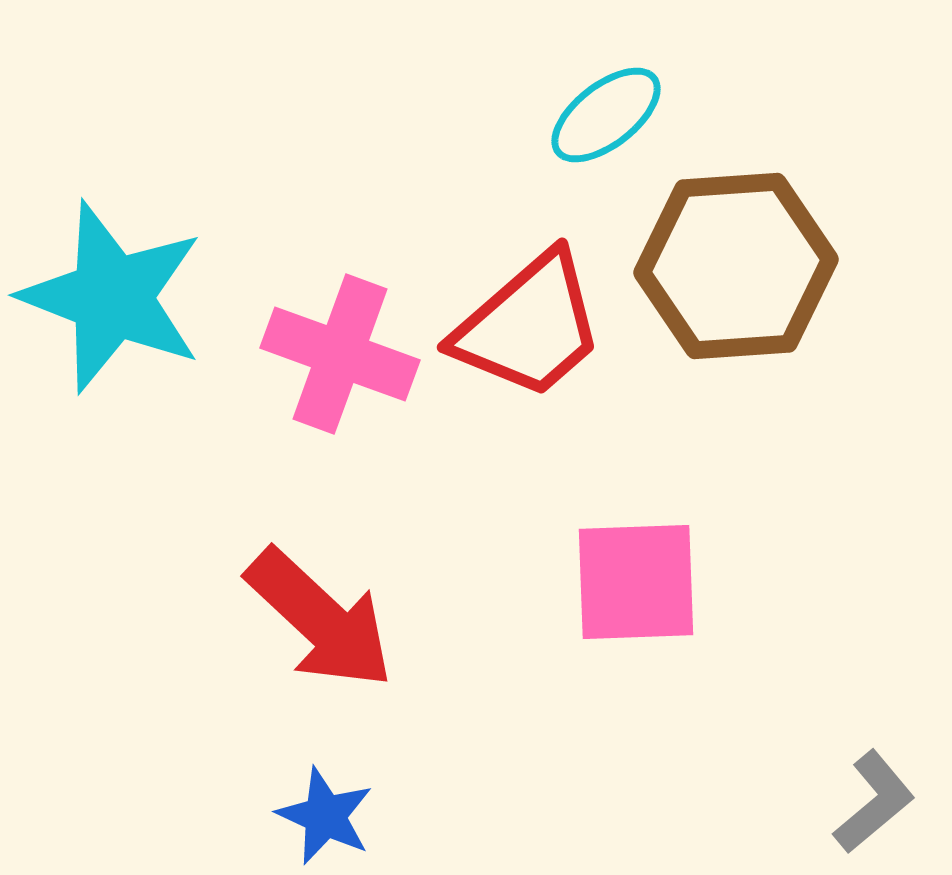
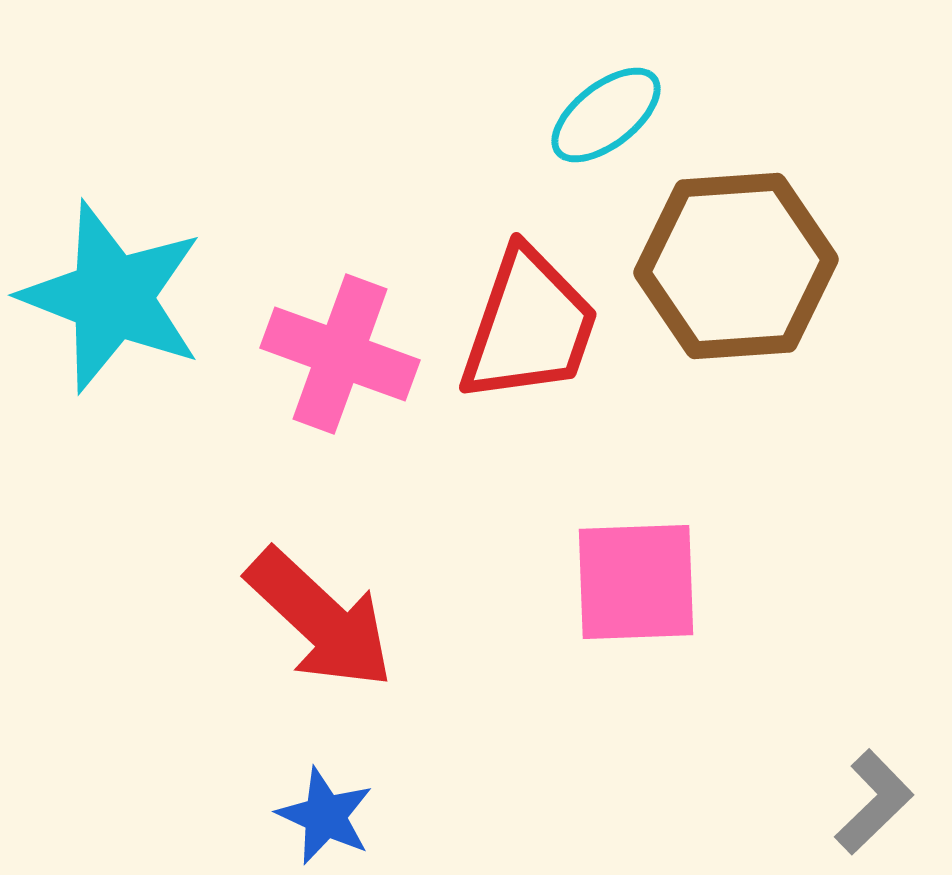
red trapezoid: rotated 30 degrees counterclockwise
gray L-shape: rotated 4 degrees counterclockwise
